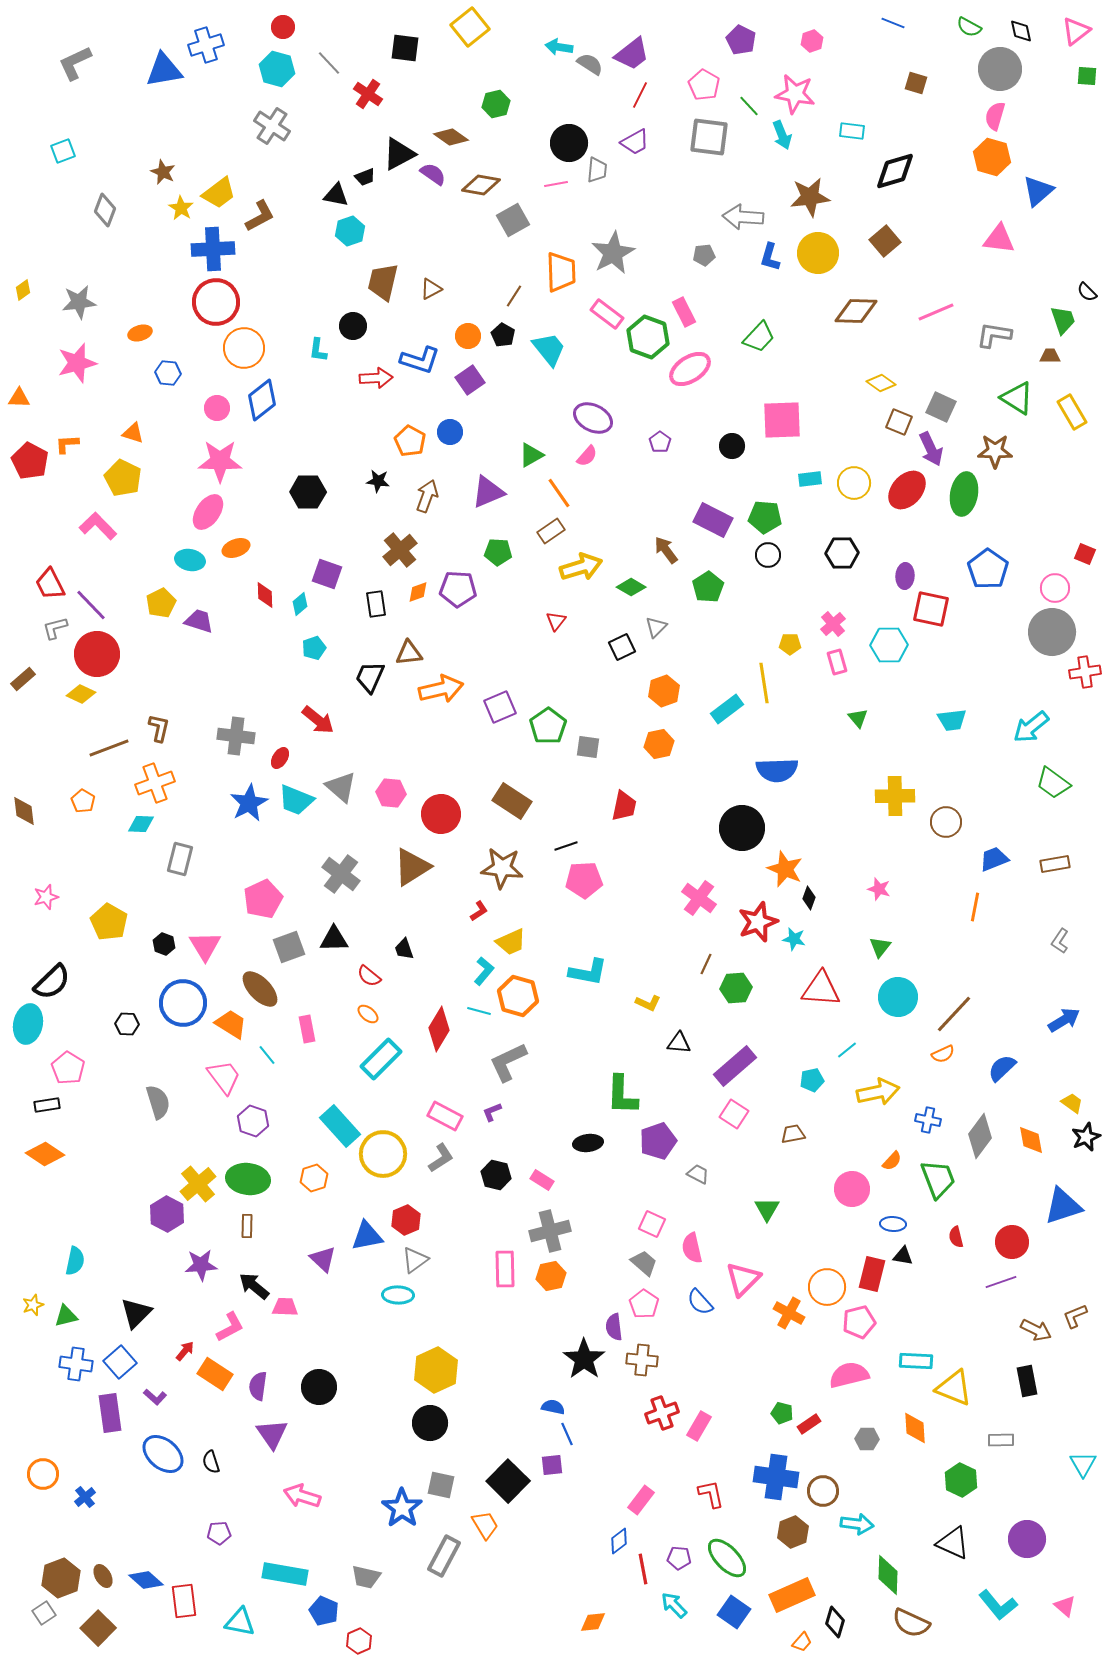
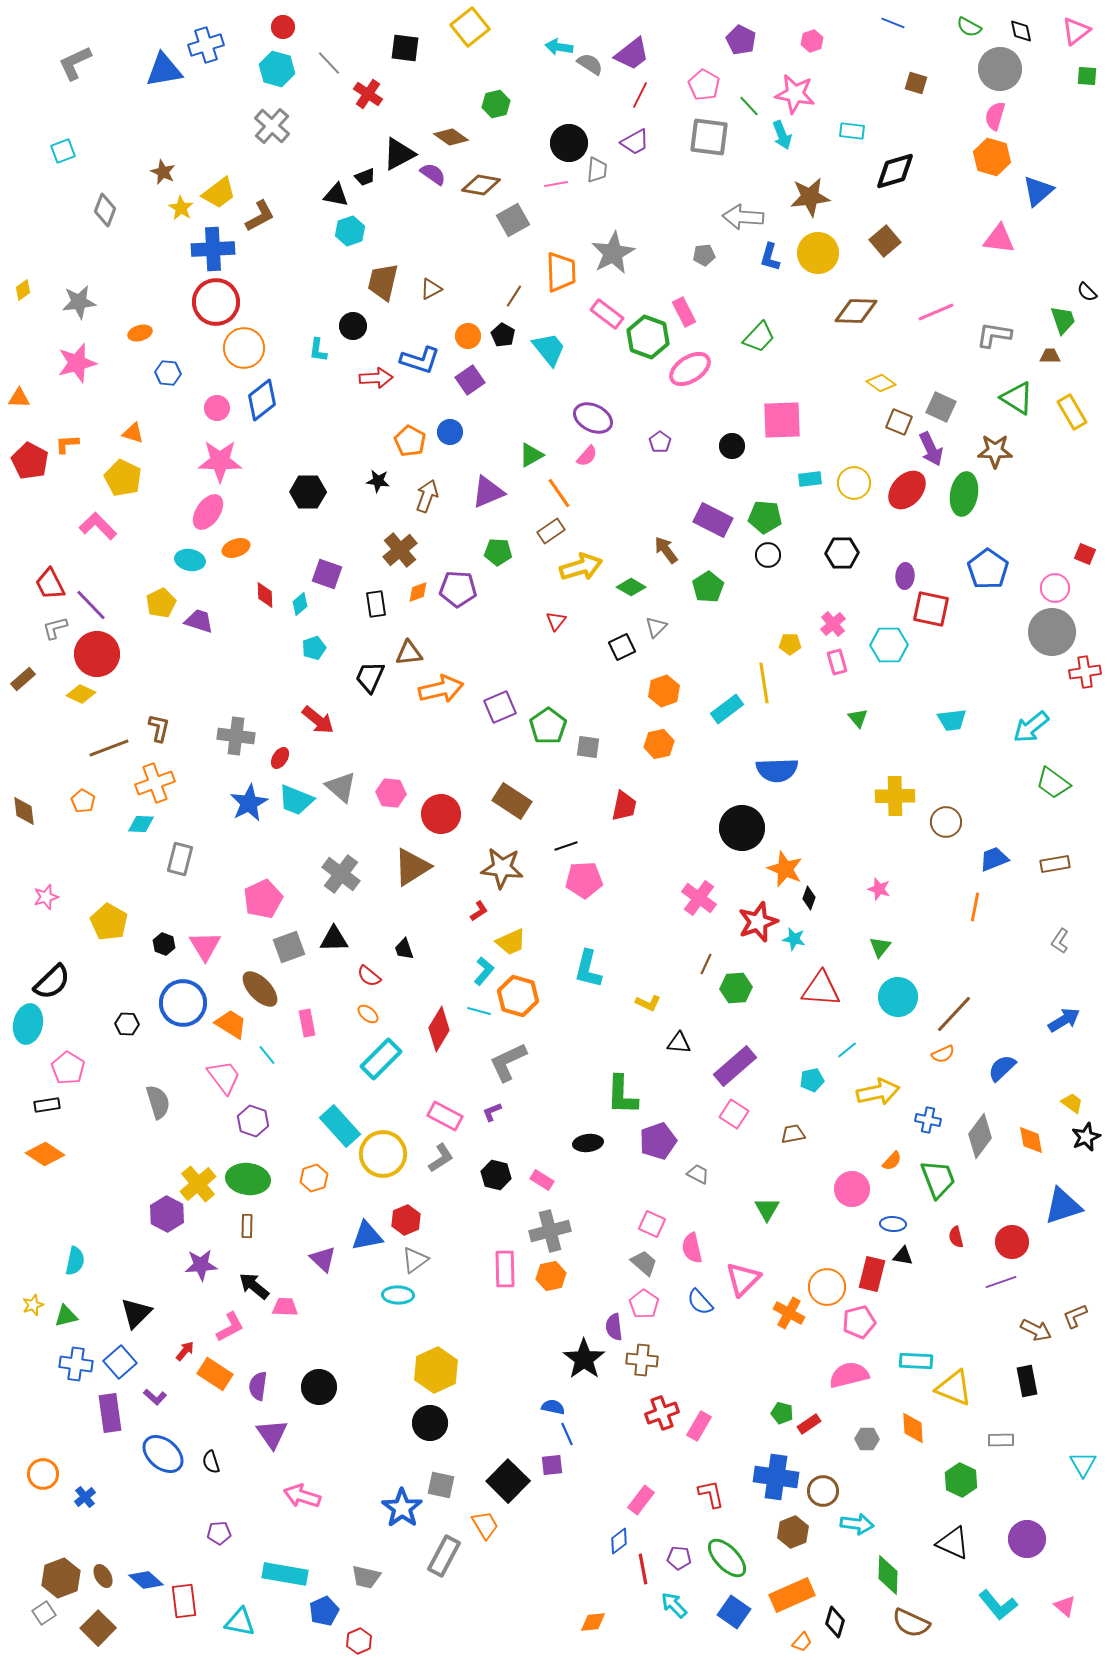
gray cross at (272, 126): rotated 9 degrees clockwise
cyan L-shape at (588, 972): moved 3 px up; rotated 93 degrees clockwise
pink rectangle at (307, 1029): moved 6 px up
orange diamond at (915, 1428): moved 2 px left
blue pentagon at (324, 1611): rotated 24 degrees clockwise
